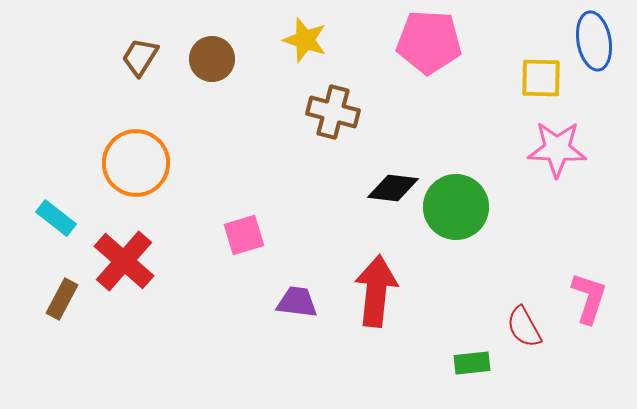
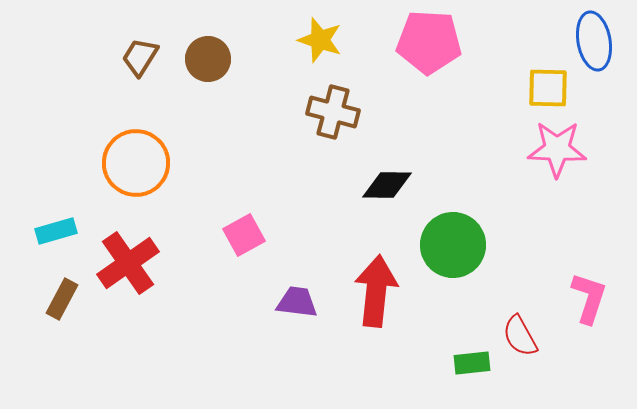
yellow star: moved 15 px right
brown circle: moved 4 px left
yellow square: moved 7 px right, 10 px down
black diamond: moved 6 px left, 3 px up; rotated 6 degrees counterclockwise
green circle: moved 3 px left, 38 px down
cyan rectangle: moved 13 px down; rotated 54 degrees counterclockwise
pink square: rotated 12 degrees counterclockwise
red cross: moved 4 px right, 2 px down; rotated 14 degrees clockwise
red semicircle: moved 4 px left, 9 px down
